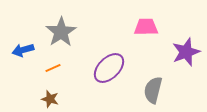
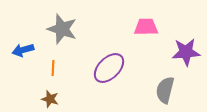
gray star: moved 1 px right, 3 px up; rotated 20 degrees counterclockwise
purple star: rotated 16 degrees clockwise
orange line: rotated 63 degrees counterclockwise
gray semicircle: moved 12 px right
